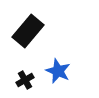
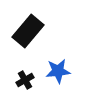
blue star: rotated 30 degrees counterclockwise
